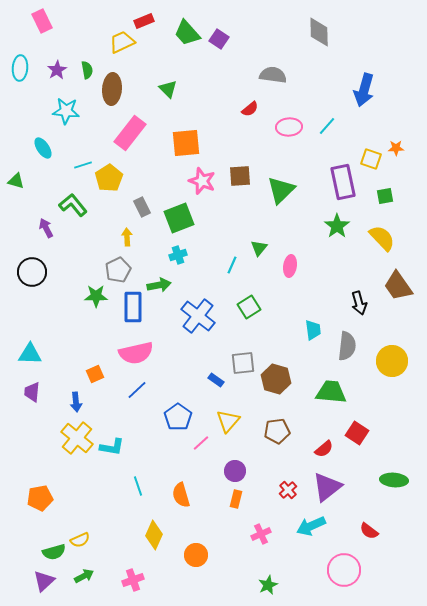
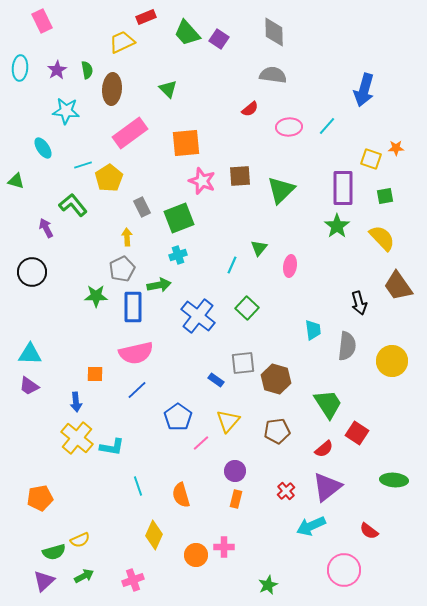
red rectangle at (144, 21): moved 2 px right, 4 px up
gray diamond at (319, 32): moved 45 px left
pink rectangle at (130, 133): rotated 16 degrees clockwise
purple rectangle at (343, 182): moved 6 px down; rotated 12 degrees clockwise
gray pentagon at (118, 270): moved 4 px right, 1 px up
green square at (249, 307): moved 2 px left, 1 px down; rotated 15 degrees counterclockwise
orange square at (95, 374): rotated 24 degrees clockwise
purple trapezoid at (32, 392): moved 3 px left, 6 px up; rotated 60 degrees counterclockwise
green trapezoid at (331, 392): moved 3 px left, 12 px down; rotated 52 degrees clockwise
red cross at (288, 490): moved 2 px left, 1 px down
pink cross at (261, 534): moved 37 px left, 13 px down; rotated 24 degrees clockwise
